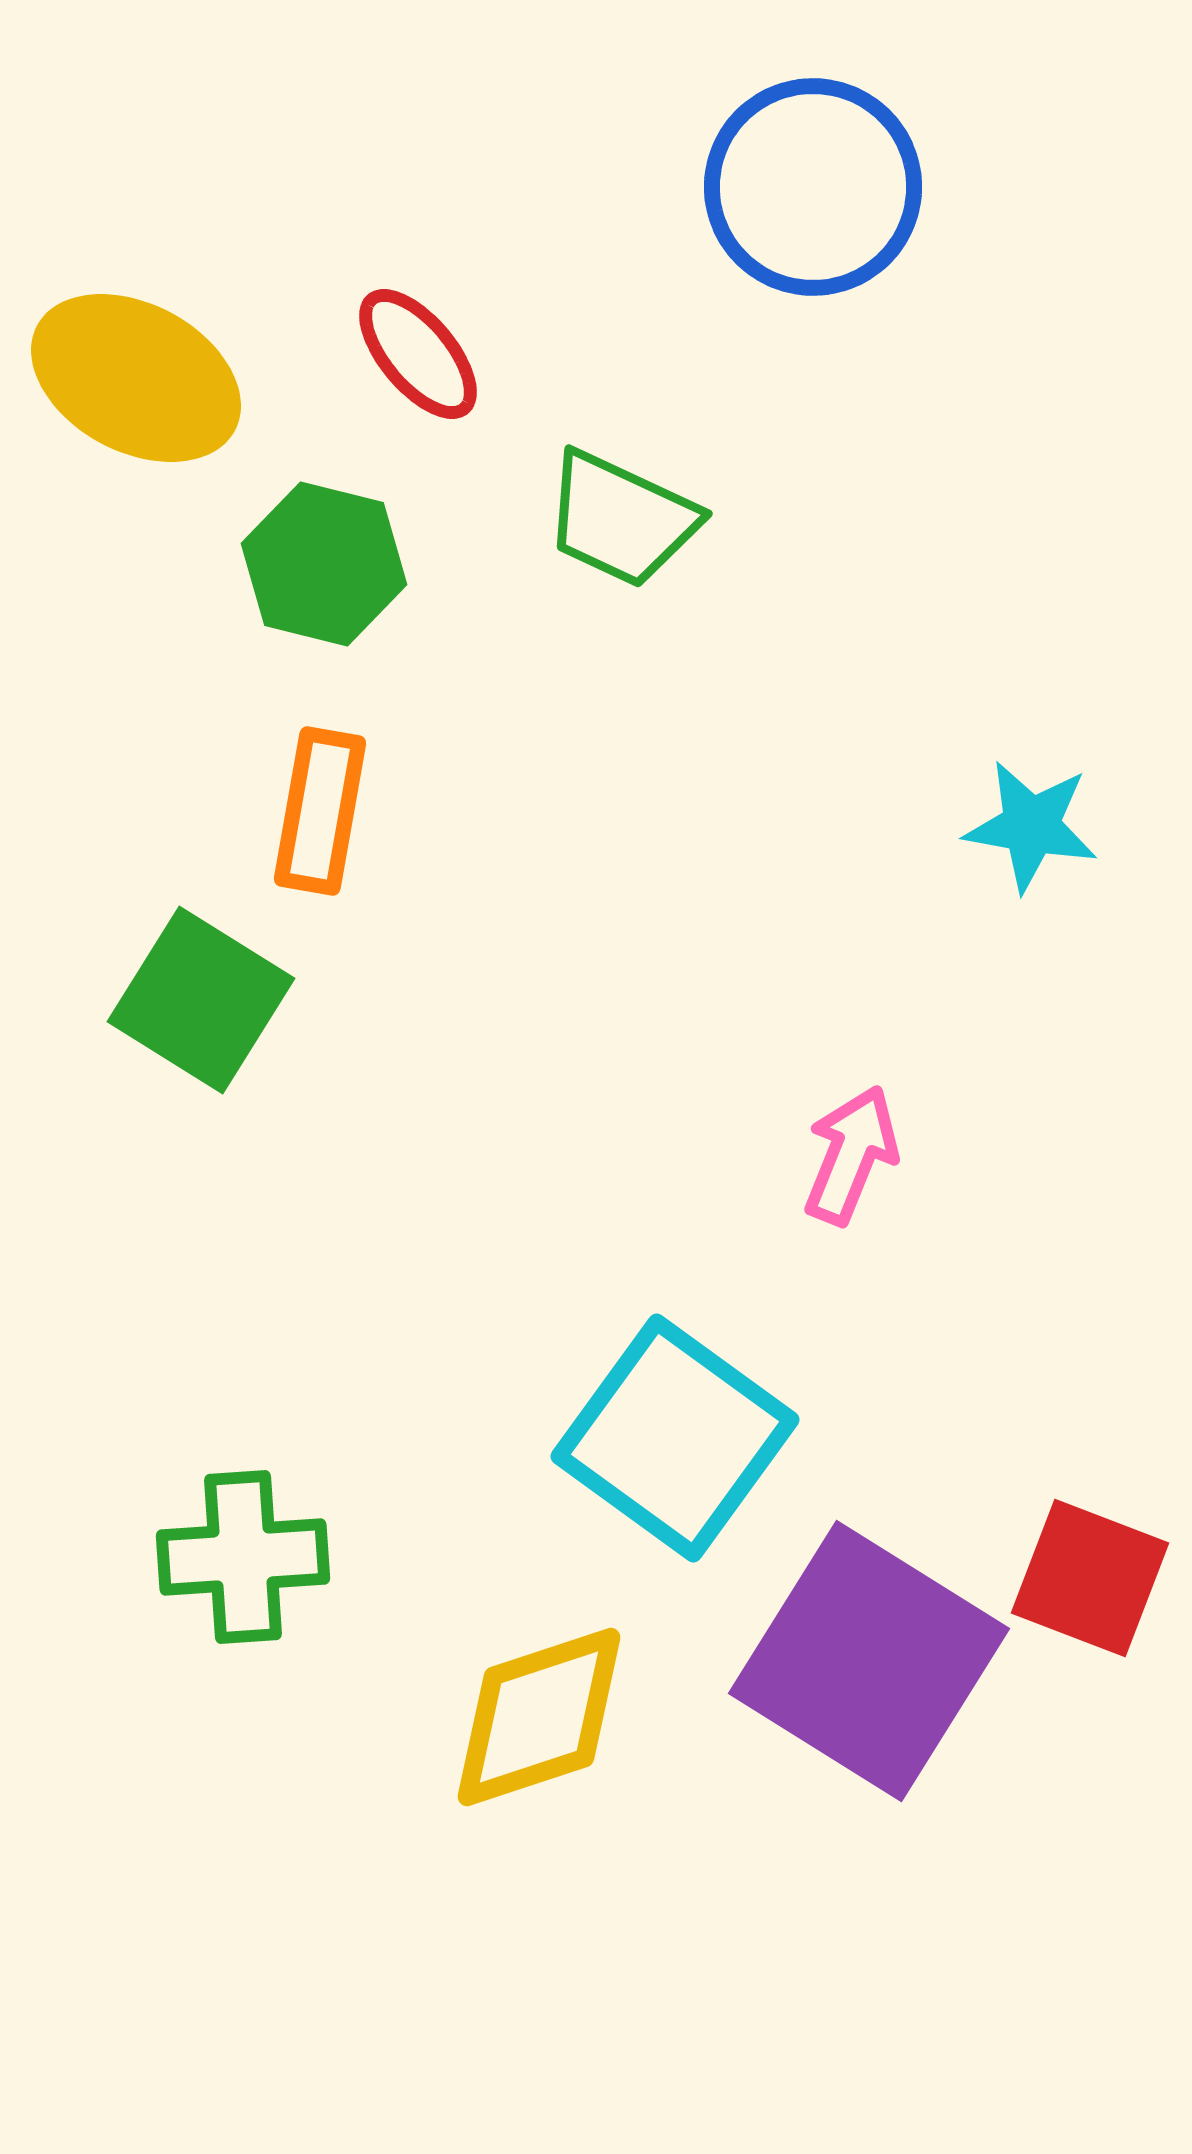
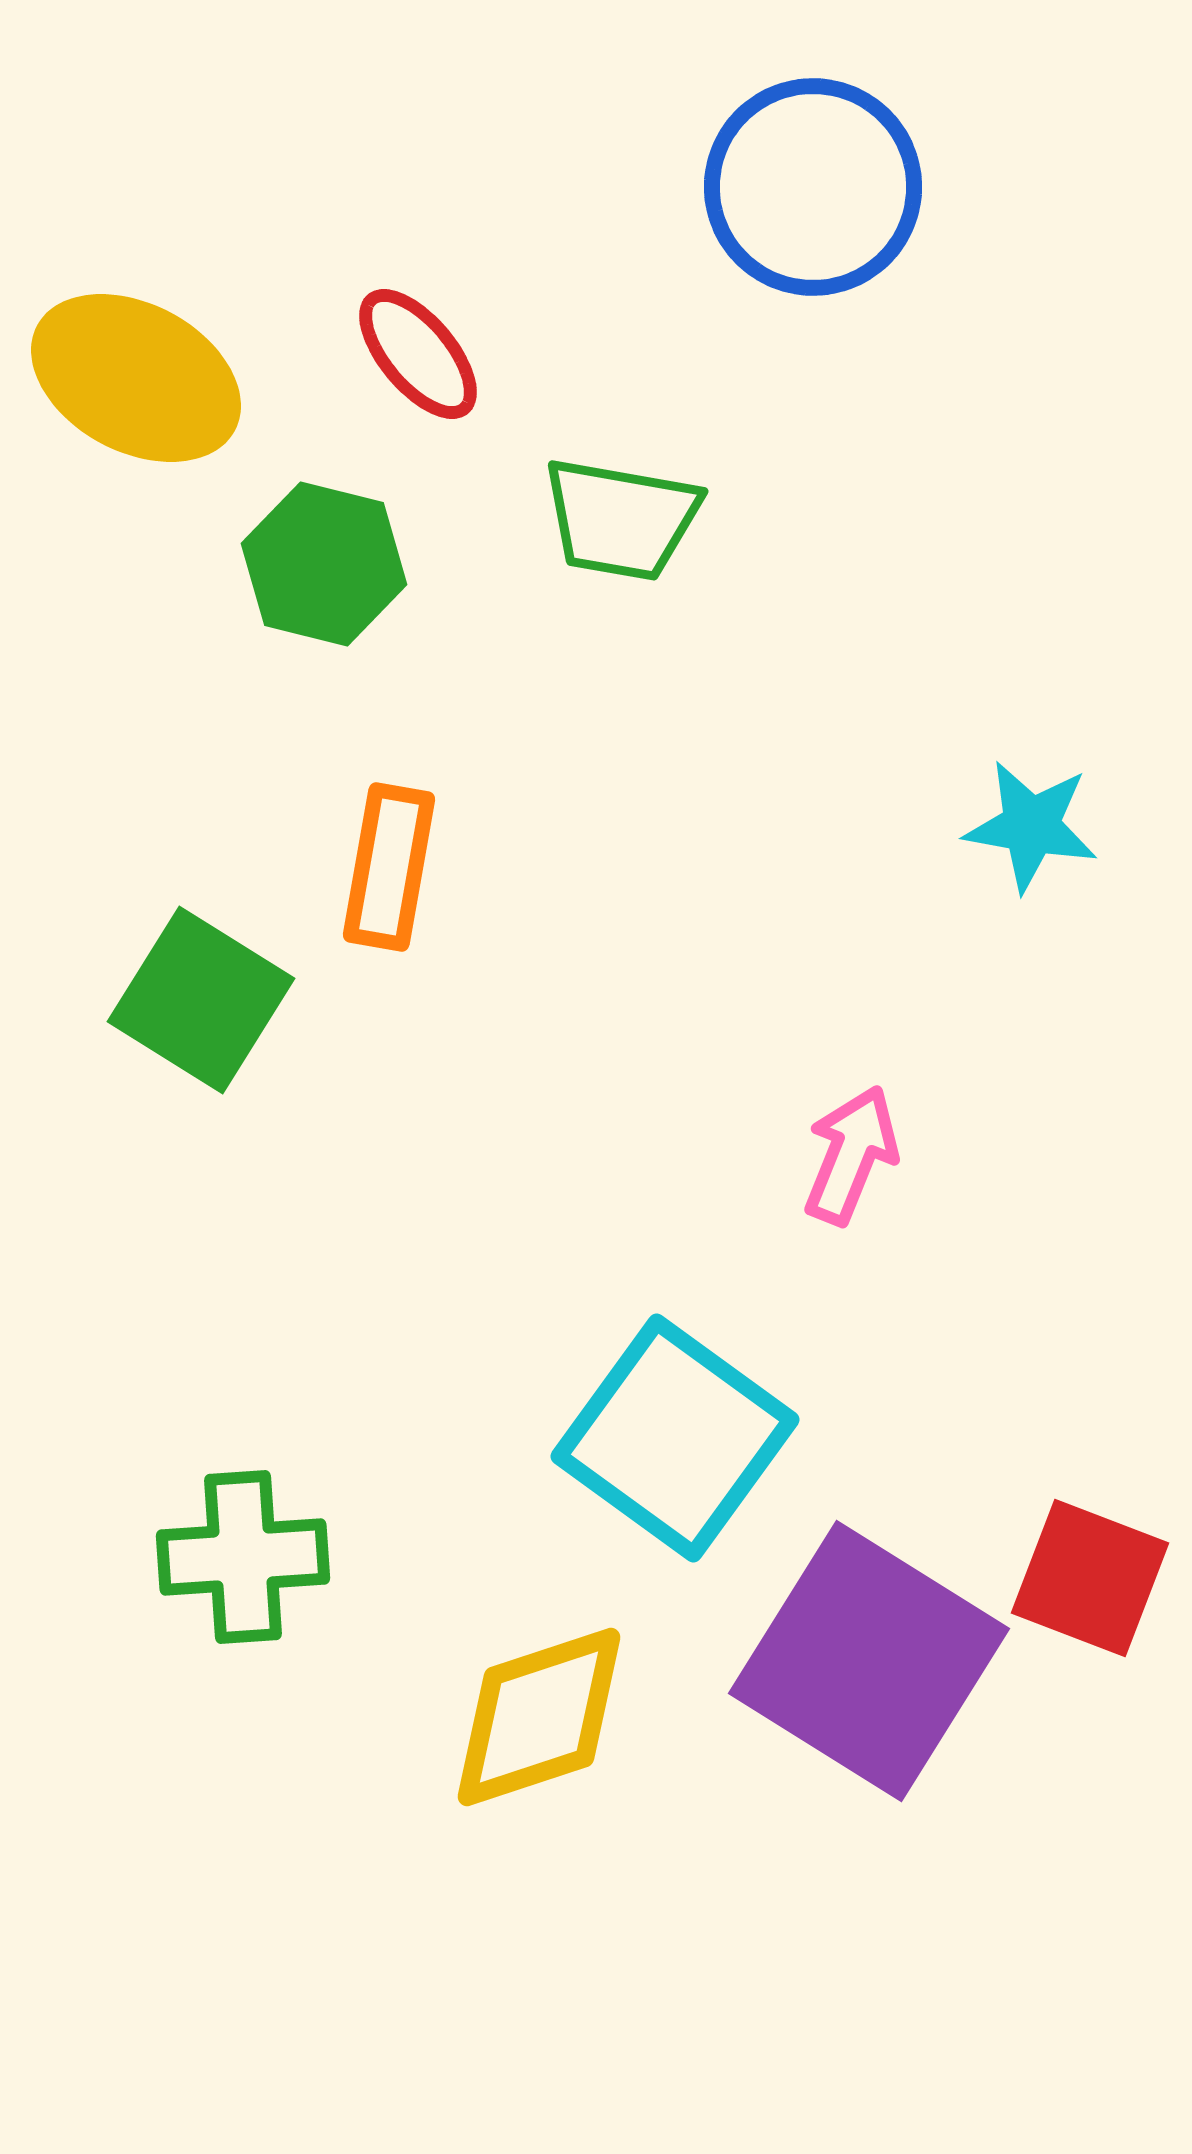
green trapezoid: rotated 15 degrees counterclockwise
orange rectangle: moved 69 px right, 56 px down
